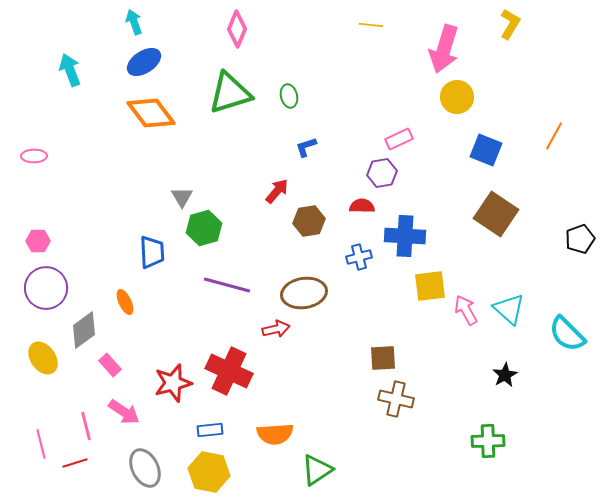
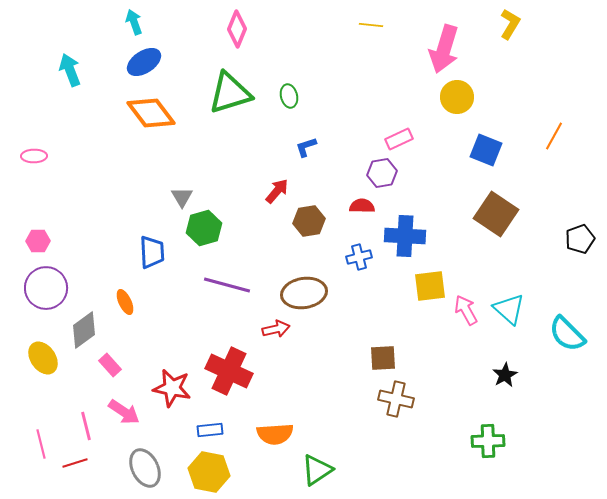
red star at (173, 383): moved 1 px left, 5 px down; rotated 27 degrees clockwise
